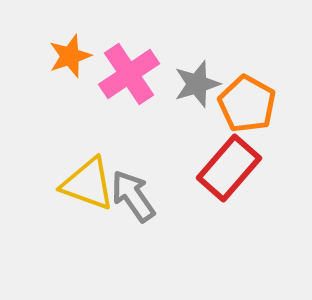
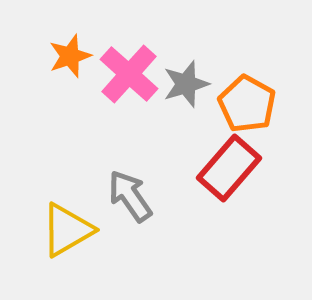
pink cross: rotated 14 degrees counterclockwise
gray star: moved 11 px left
yellow triangle: moved 21 px left, 46 px down; rotated 50 degrees counterclockwise
gray arrow: moved 3 px left
